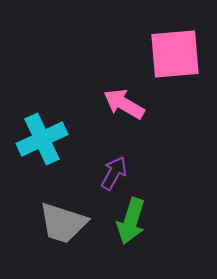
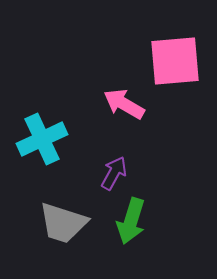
pink square: moved 7 px down
